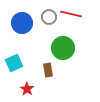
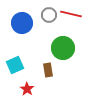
gray circle: moved 2 px up
cyan square: moved 1 px right, 2 px down
